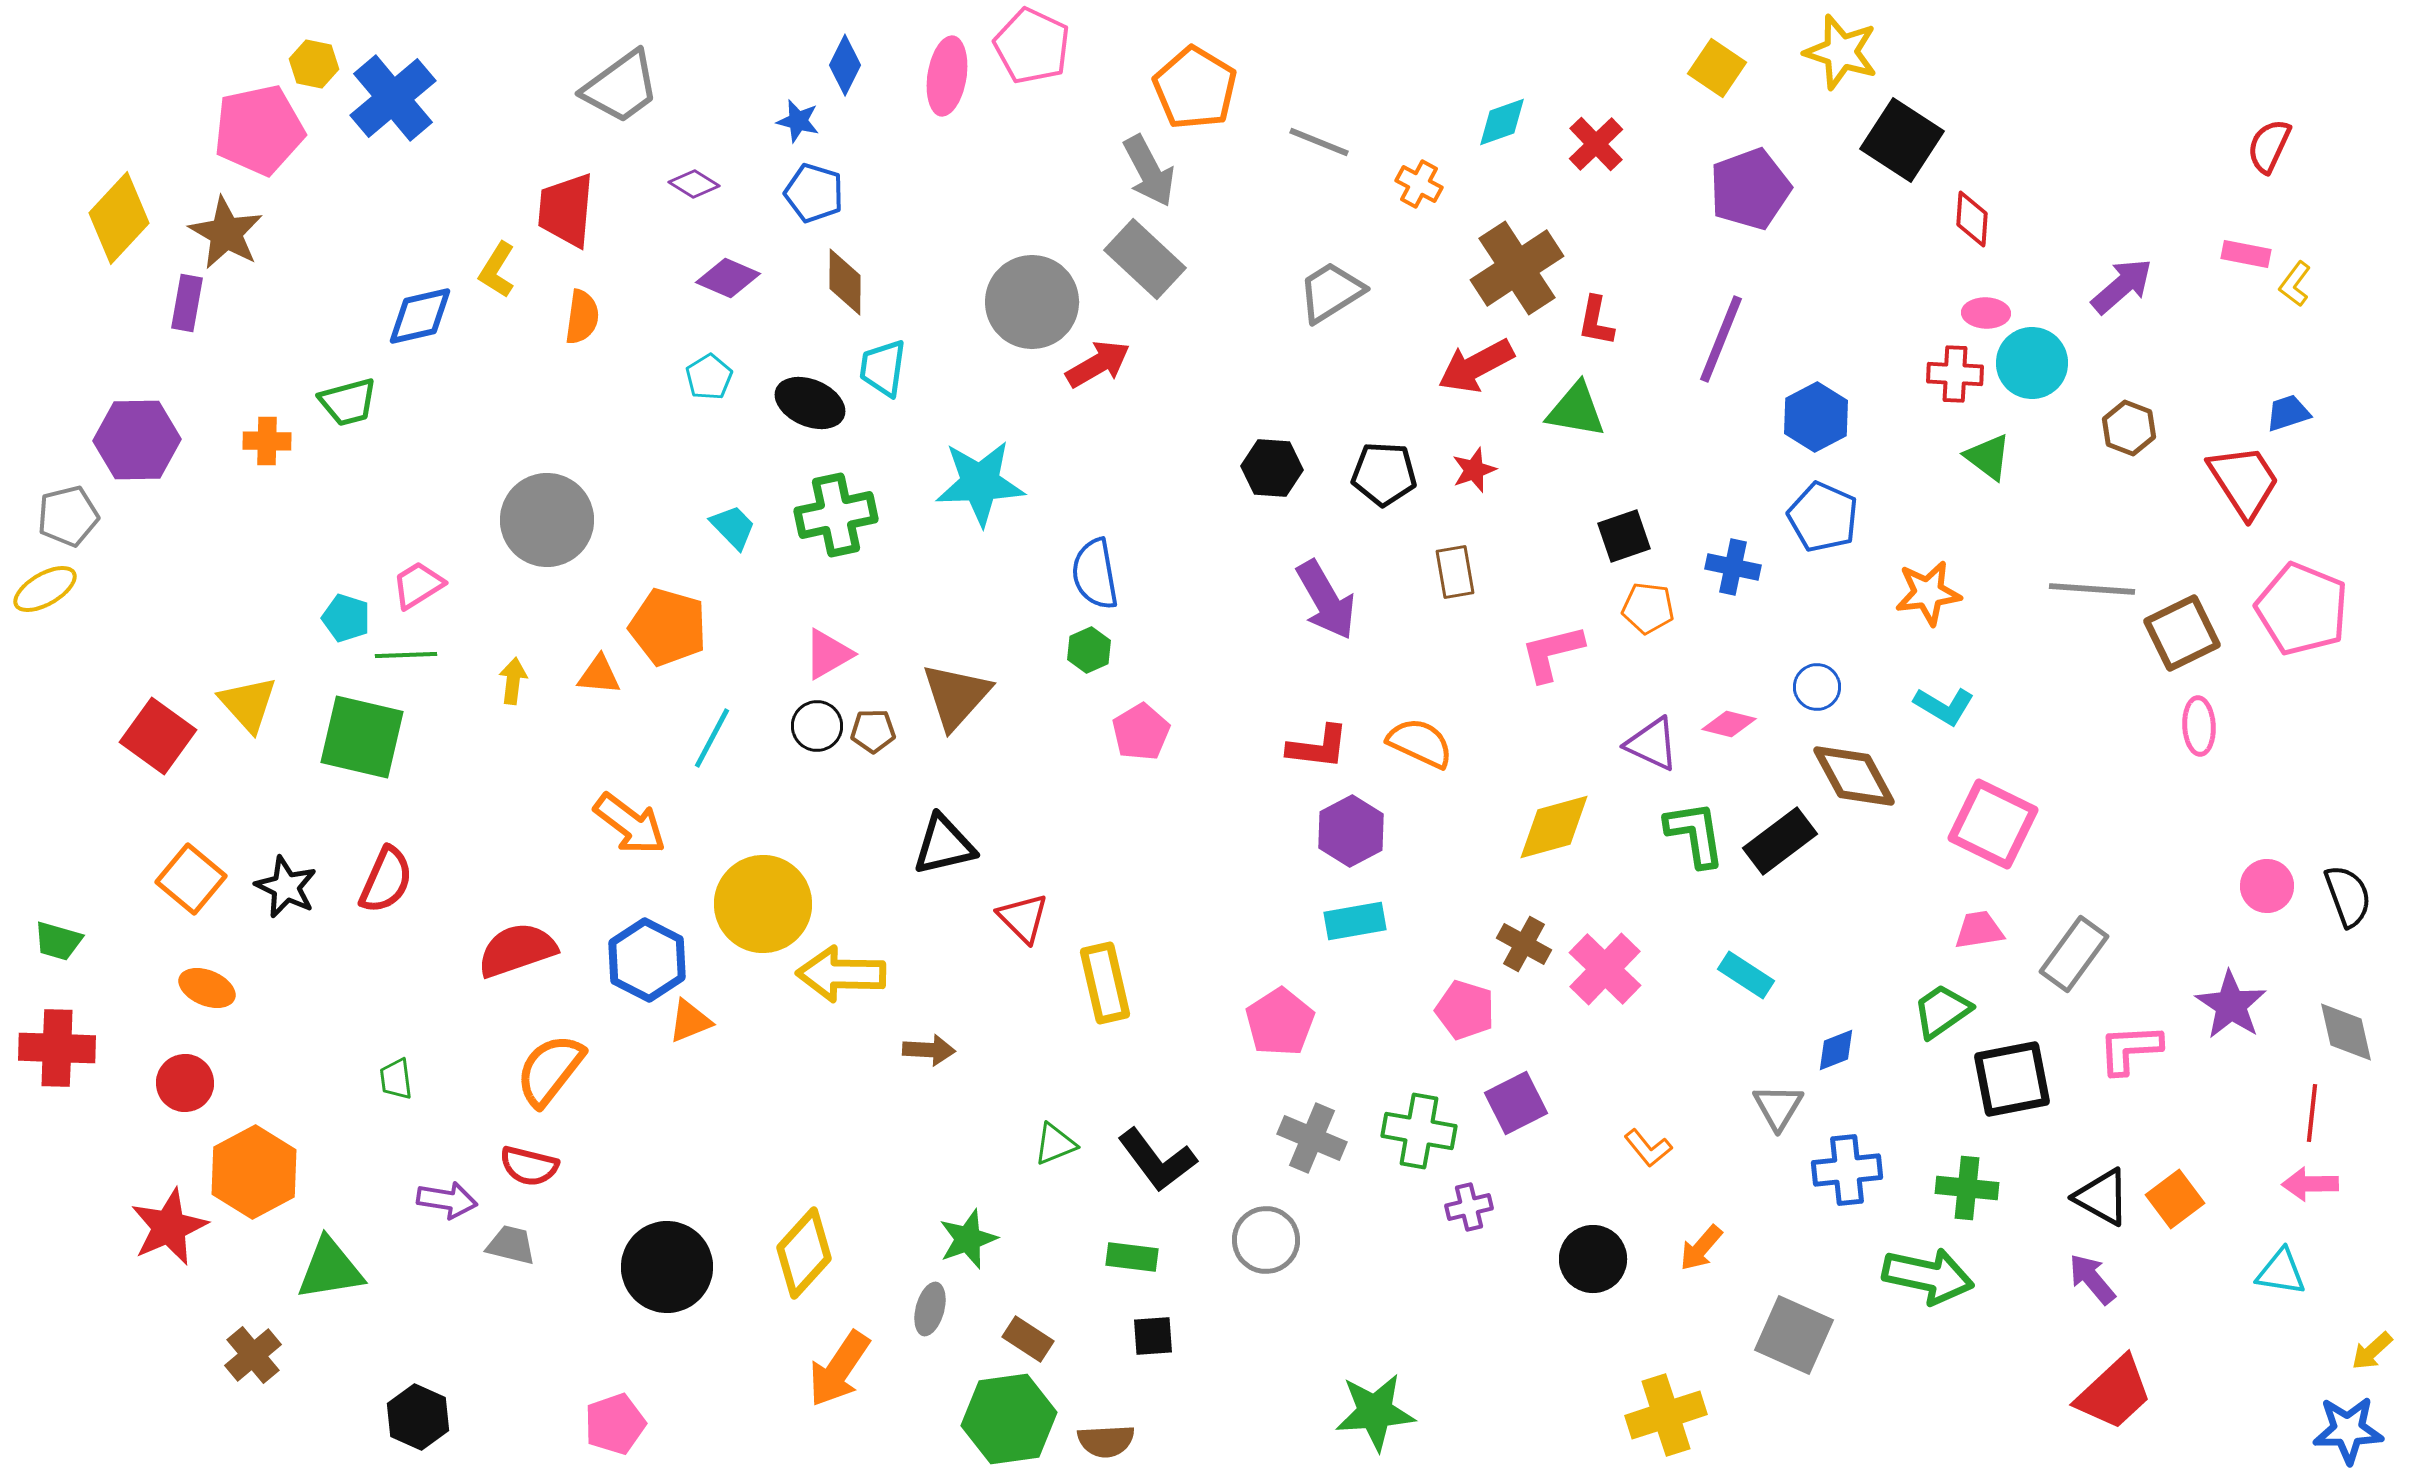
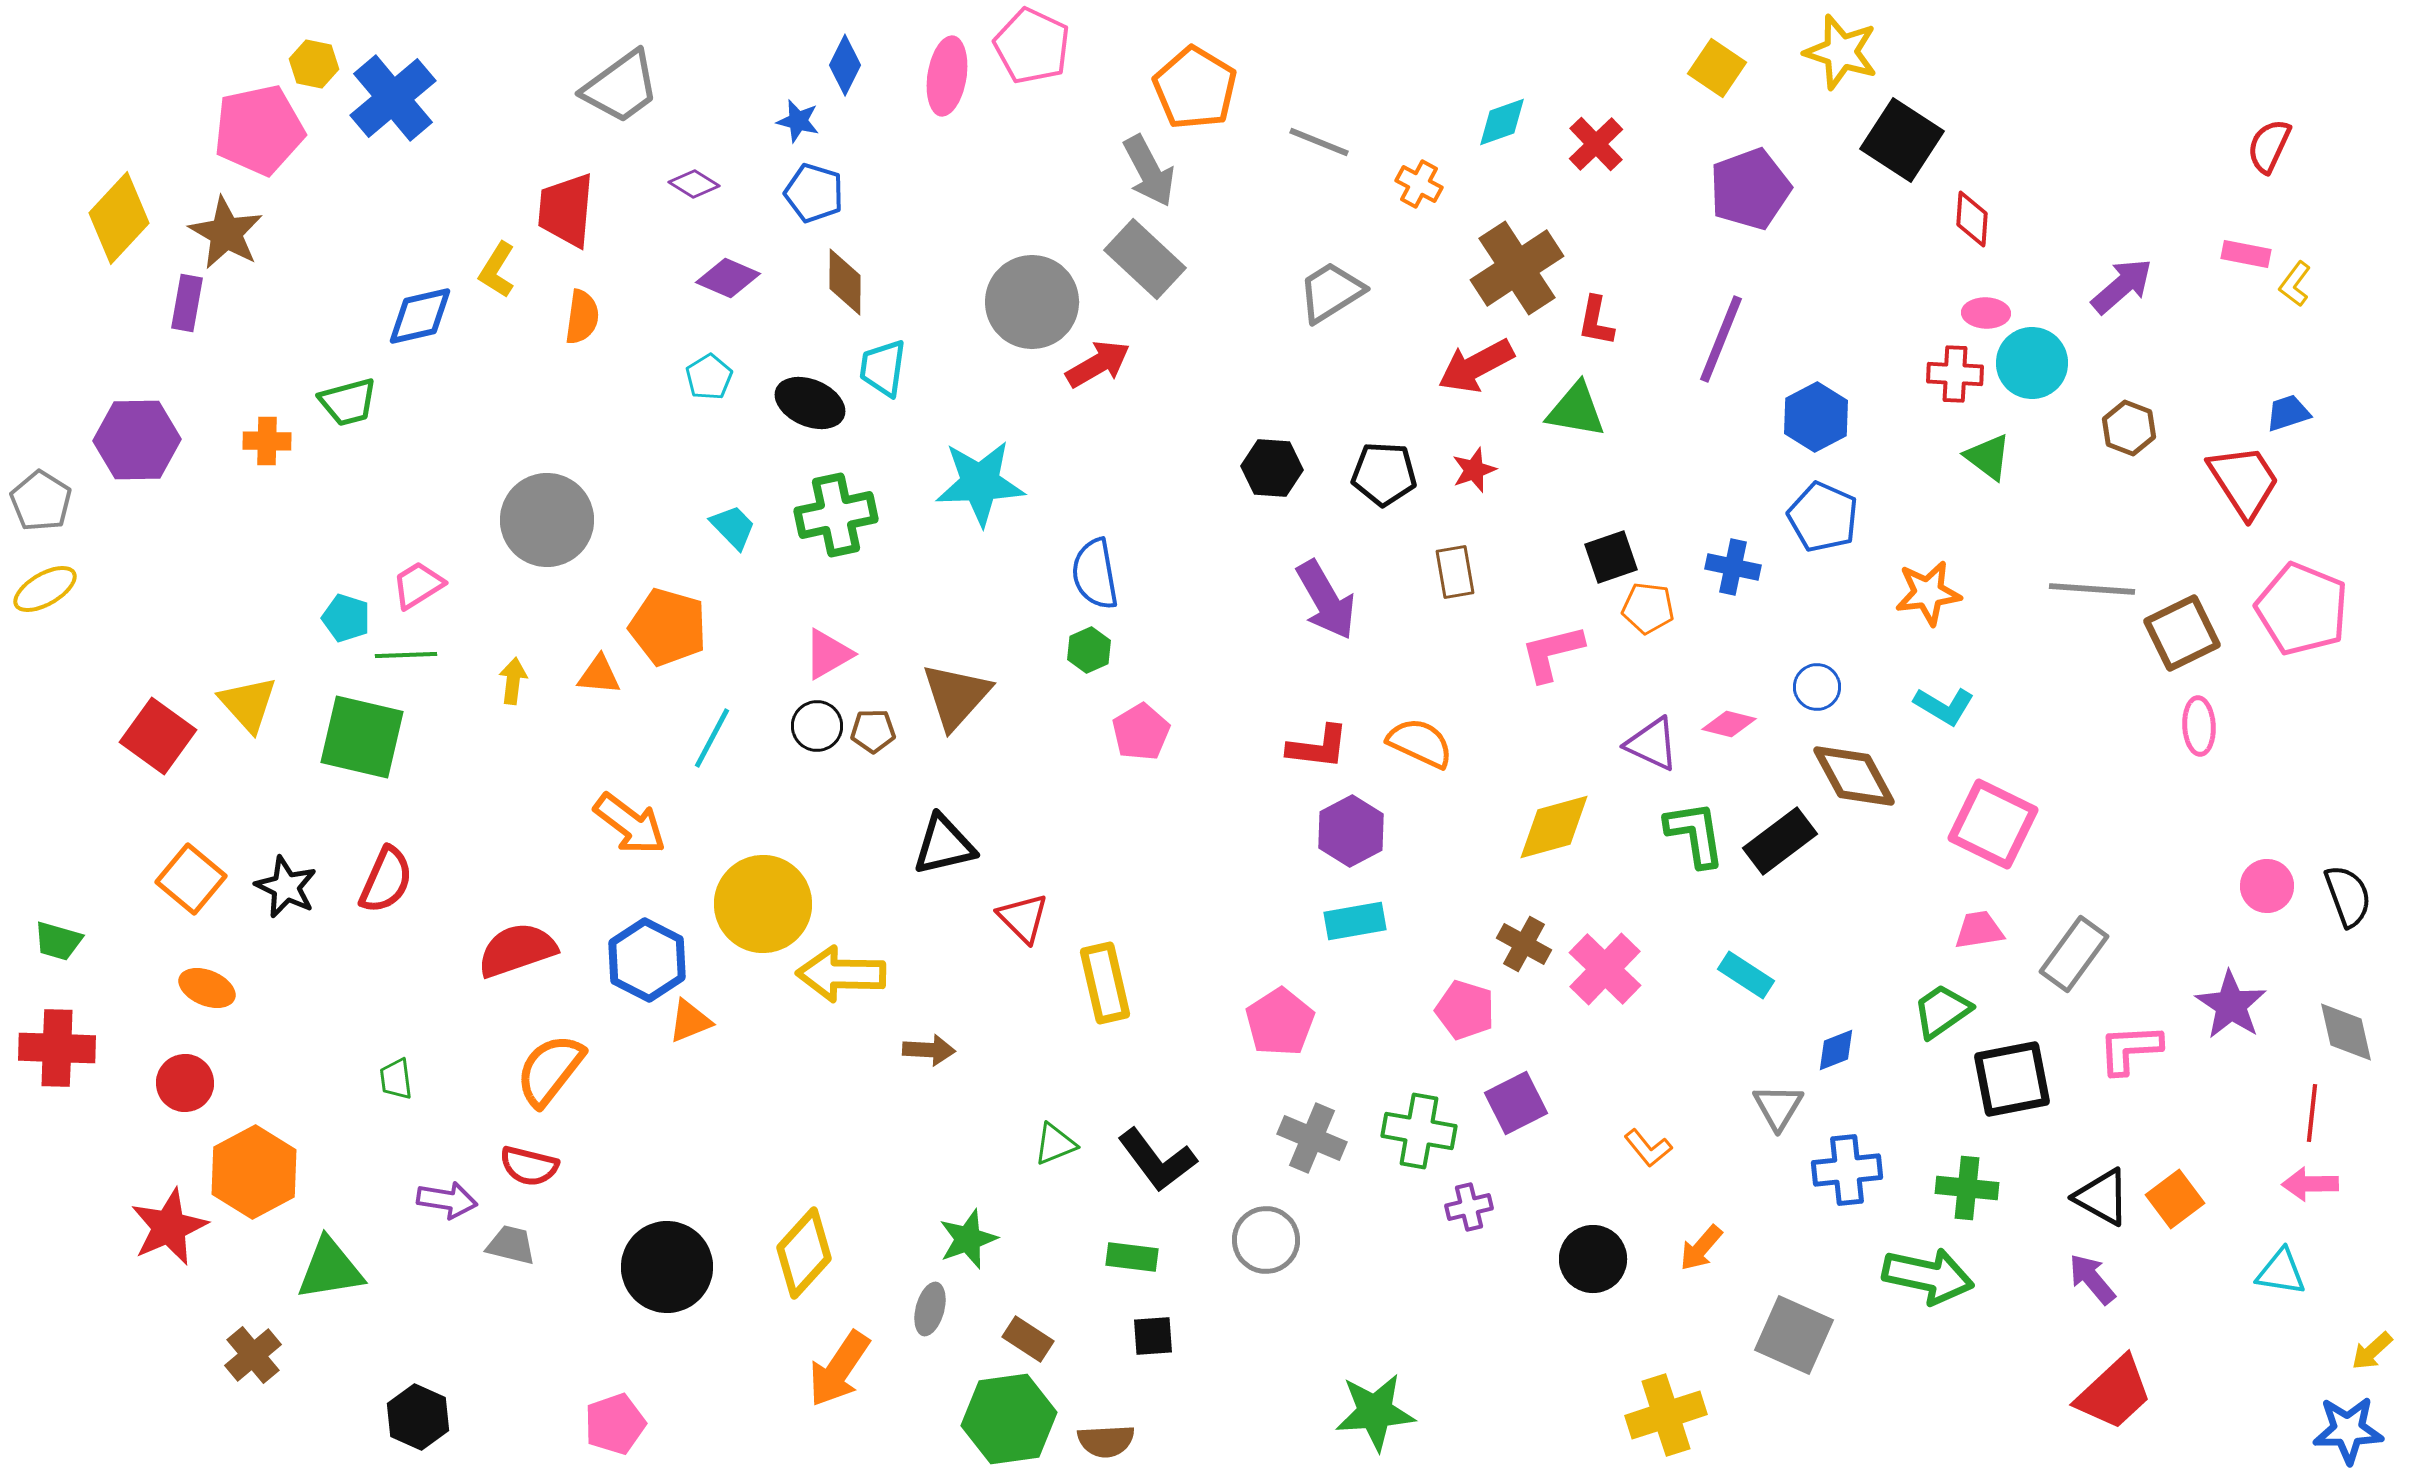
gray pentagon at (68, 516): moved 27 px left, 15 px up; rotated 26 degrees counterclockwise
black square at (1624, 536): moved 13 px left, 21 px down
